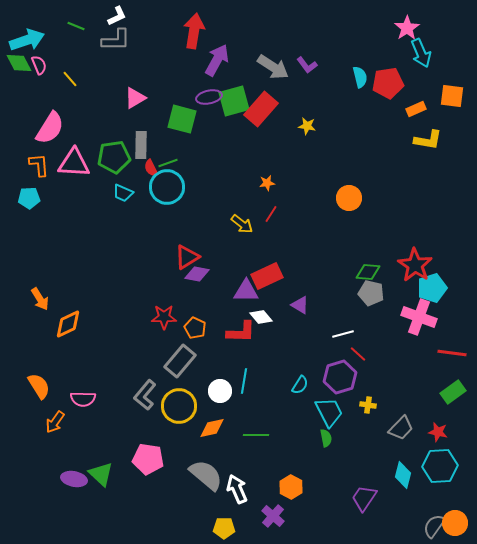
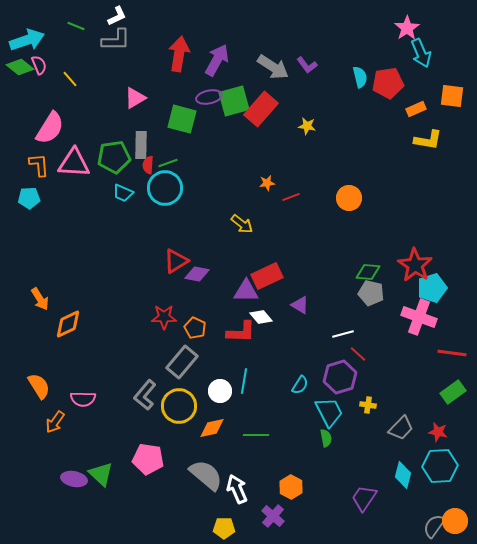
red arrow at (194, 31): moved 15 px left, 23 px down
green diamond at (19, 63): moved 1 px right, 4 px down; rotated 24 degrees counterclockwise
red semicircle at (151, 168): moved 3 px left, 3 px up; rotated 30 degrees clockwise
cyan circle at (167, 187): moved 2 px left, 1 px down
red line at (271, 214): moved 20 px right, 17 px up; rotated 36 degrees clockwise
red triangle at (187, 257): moved 11 px left, 4 px down
gray rectangle at (180, 361): moved 2 px right, 1 px down
orange circle at (455, 523): moved 2 px up
